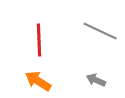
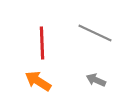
gray line: moved 5 px left, 2 px down
red line: moved 3 px right, 3 px down
